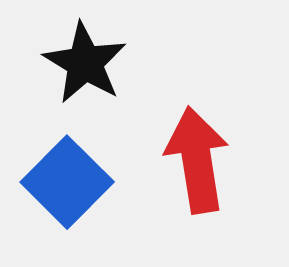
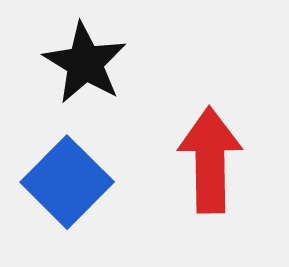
red arrow: moved 13 px right; rotated 8 degrees clockwise
